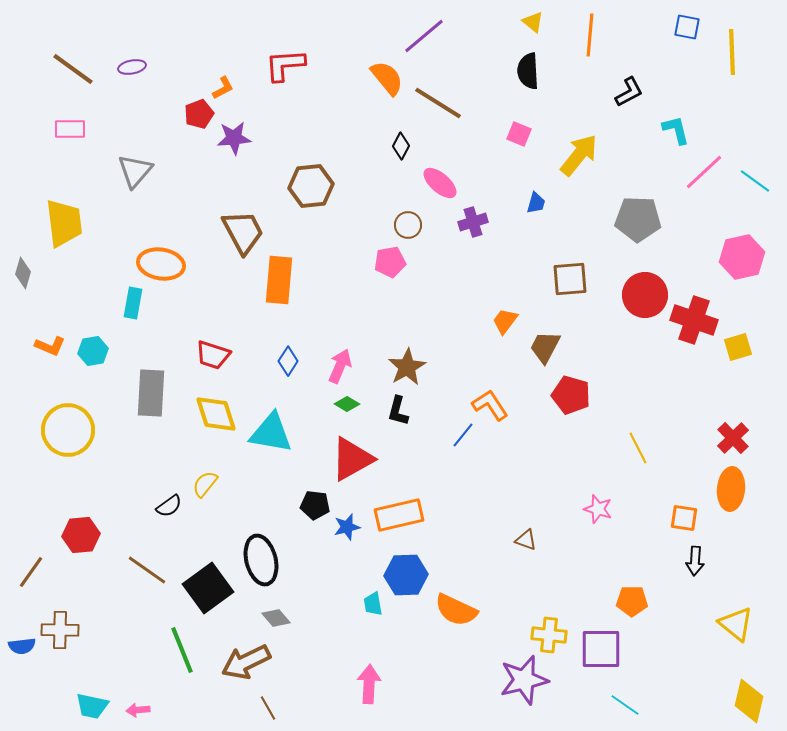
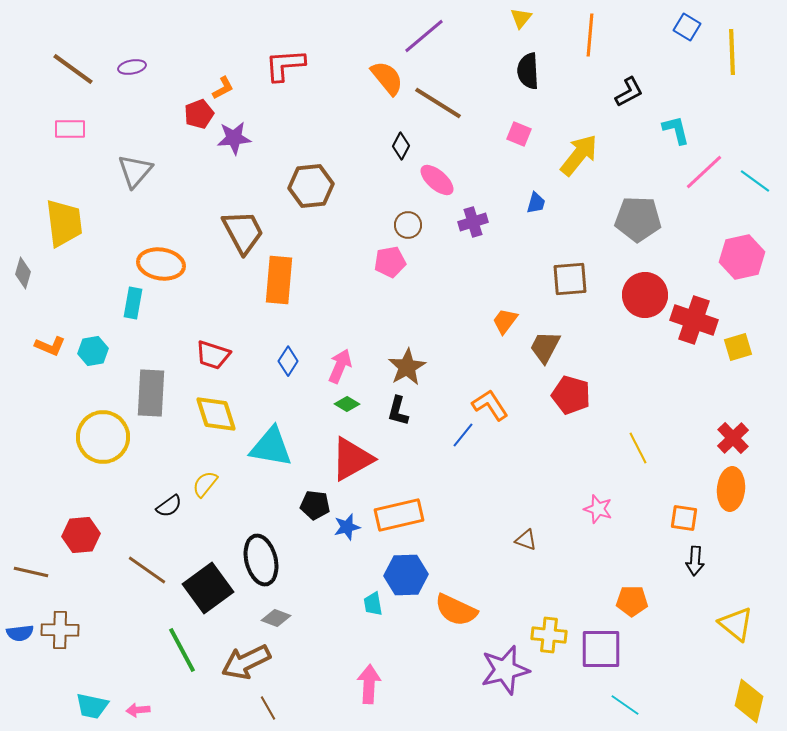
yellow triangle at (533, 22): moved 12 px left, 4 px up; rotated 30 degrees clockwise
blue square at (687, 27): rotated 20 degrees clockwise
pink ellipse at (440, 183): moved 3 px left, 3 px up
yellow circle at (68, 430): moved 35 px right, 7 px down
cyan triangle at (271, 433): moved 14 px down
brown line at (31, 572): rotated 68 degrees clockwise
gray diamond at (276, 618): rotated 28 degrees counterclockwise
blue semicircle at (22, 646): moved 2 px left, 13 px up
green line at (182, 650): rotated 6 degrees counterclockwise
purple star at (524, 680): moved 19 px left, 10 px up
